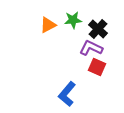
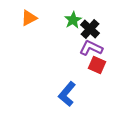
green star: rotated 24 degrees counterclockwise
orange triangle: moved 19 px left, 7 px up
black cross: moved 8 px left
red square: moved 2 px up
